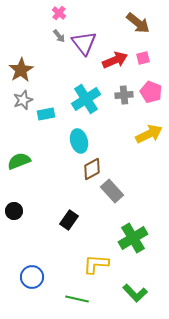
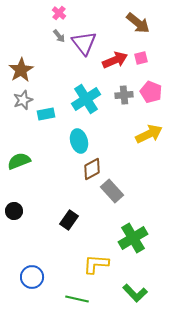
pink square: moved 2 px left
